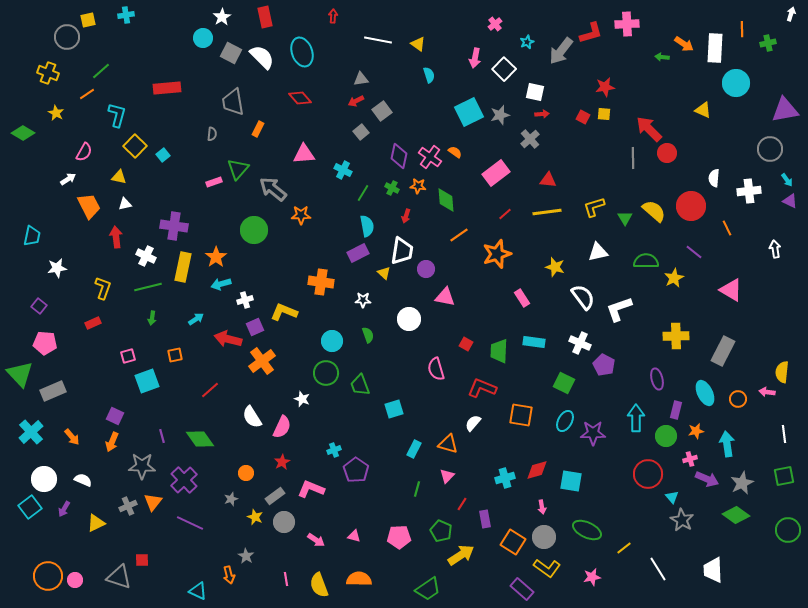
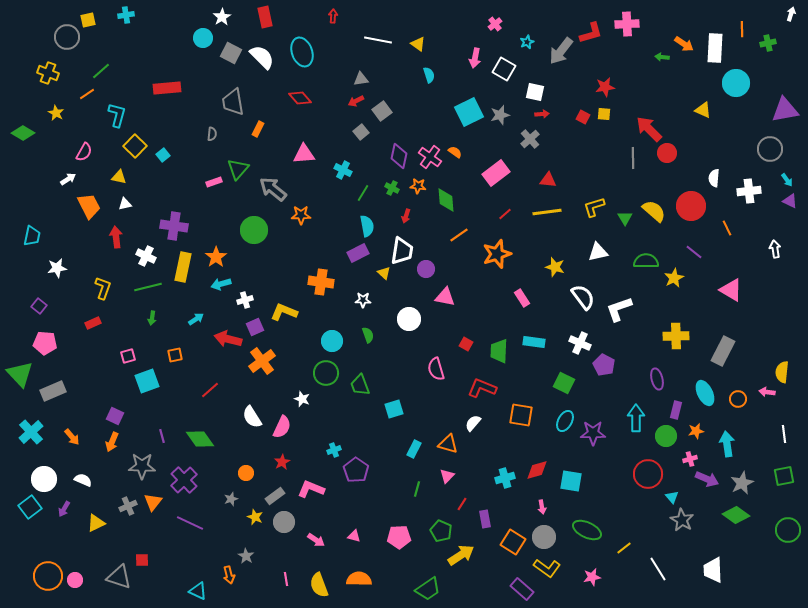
white square at (504, 69): rotated 15 degrees counterclockwise
